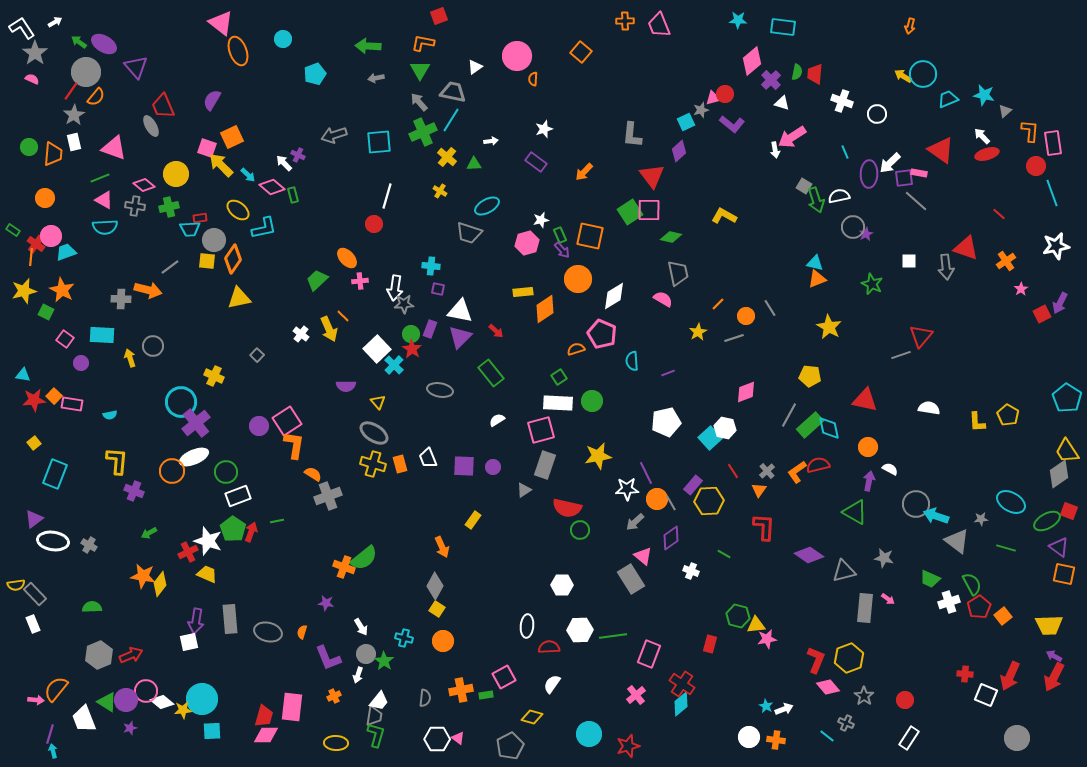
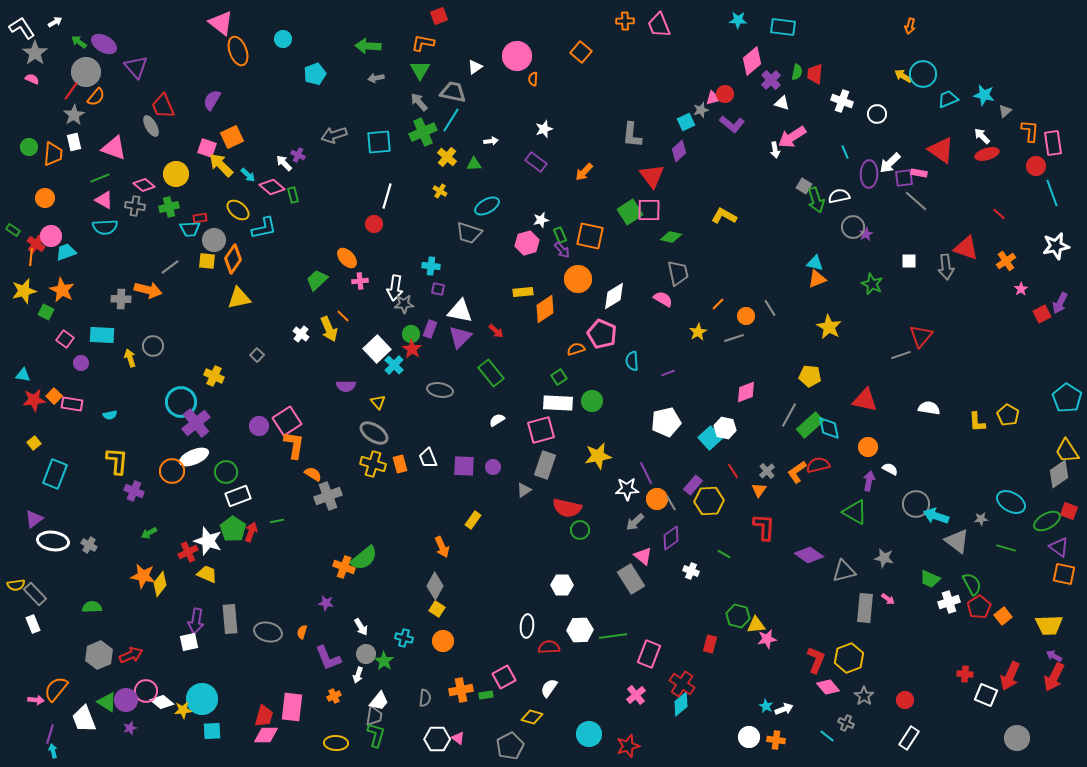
white semicircle at (552, 684): moved 3 px left, 4 px down
